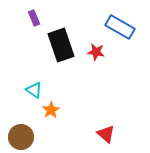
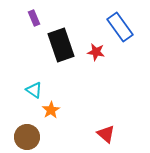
blue rectangle: rotated 24 degrees clockwise
brown circle: moved 6 px right
